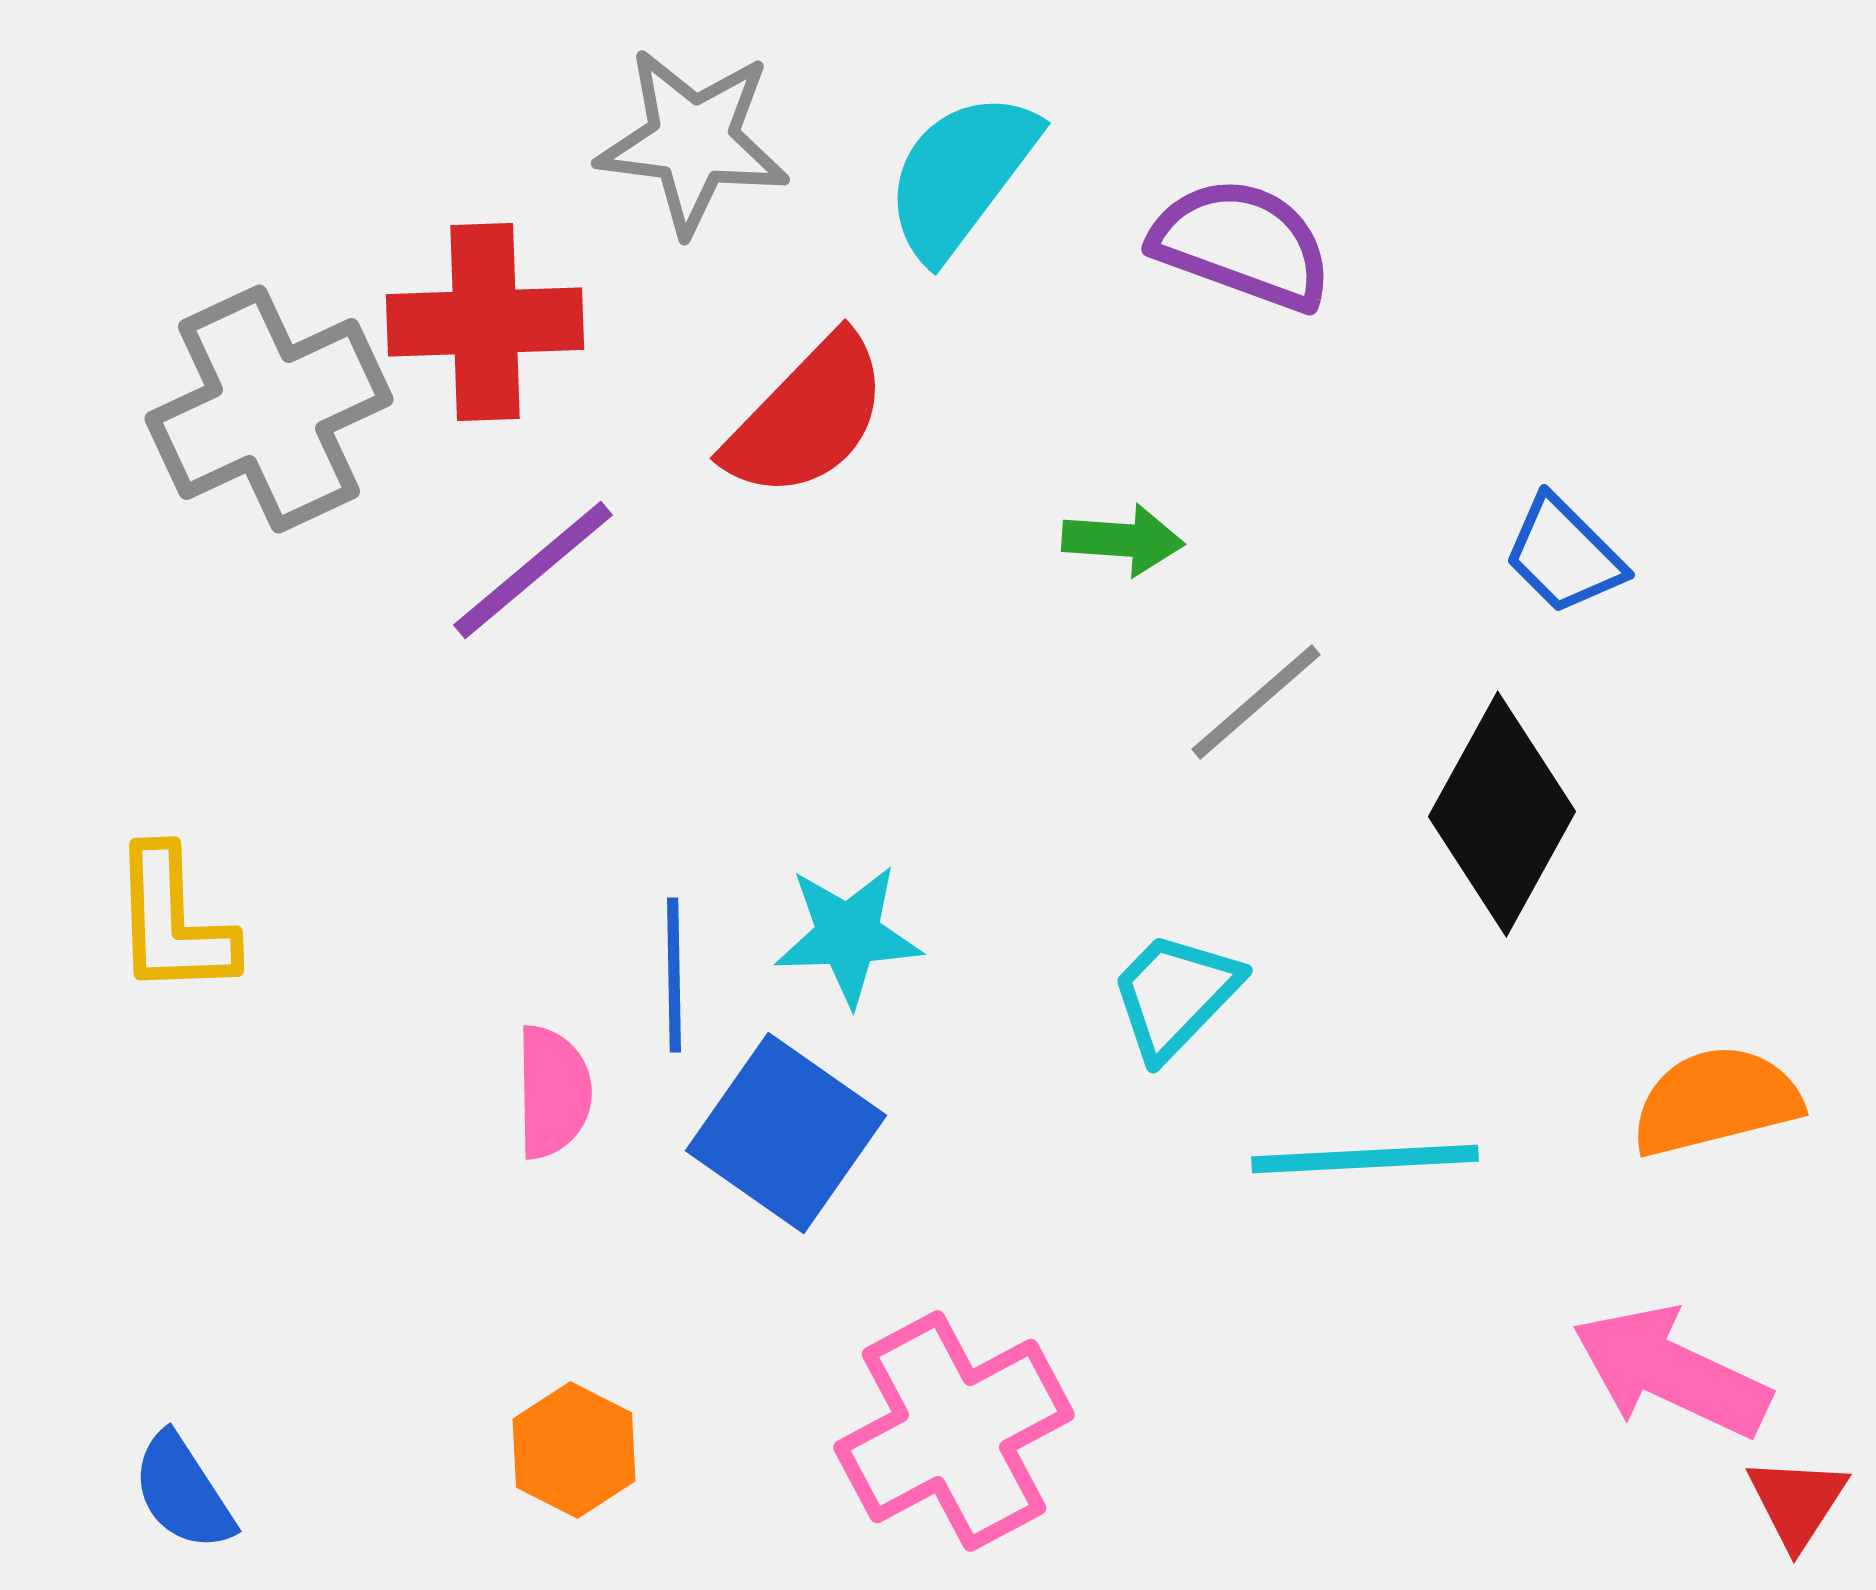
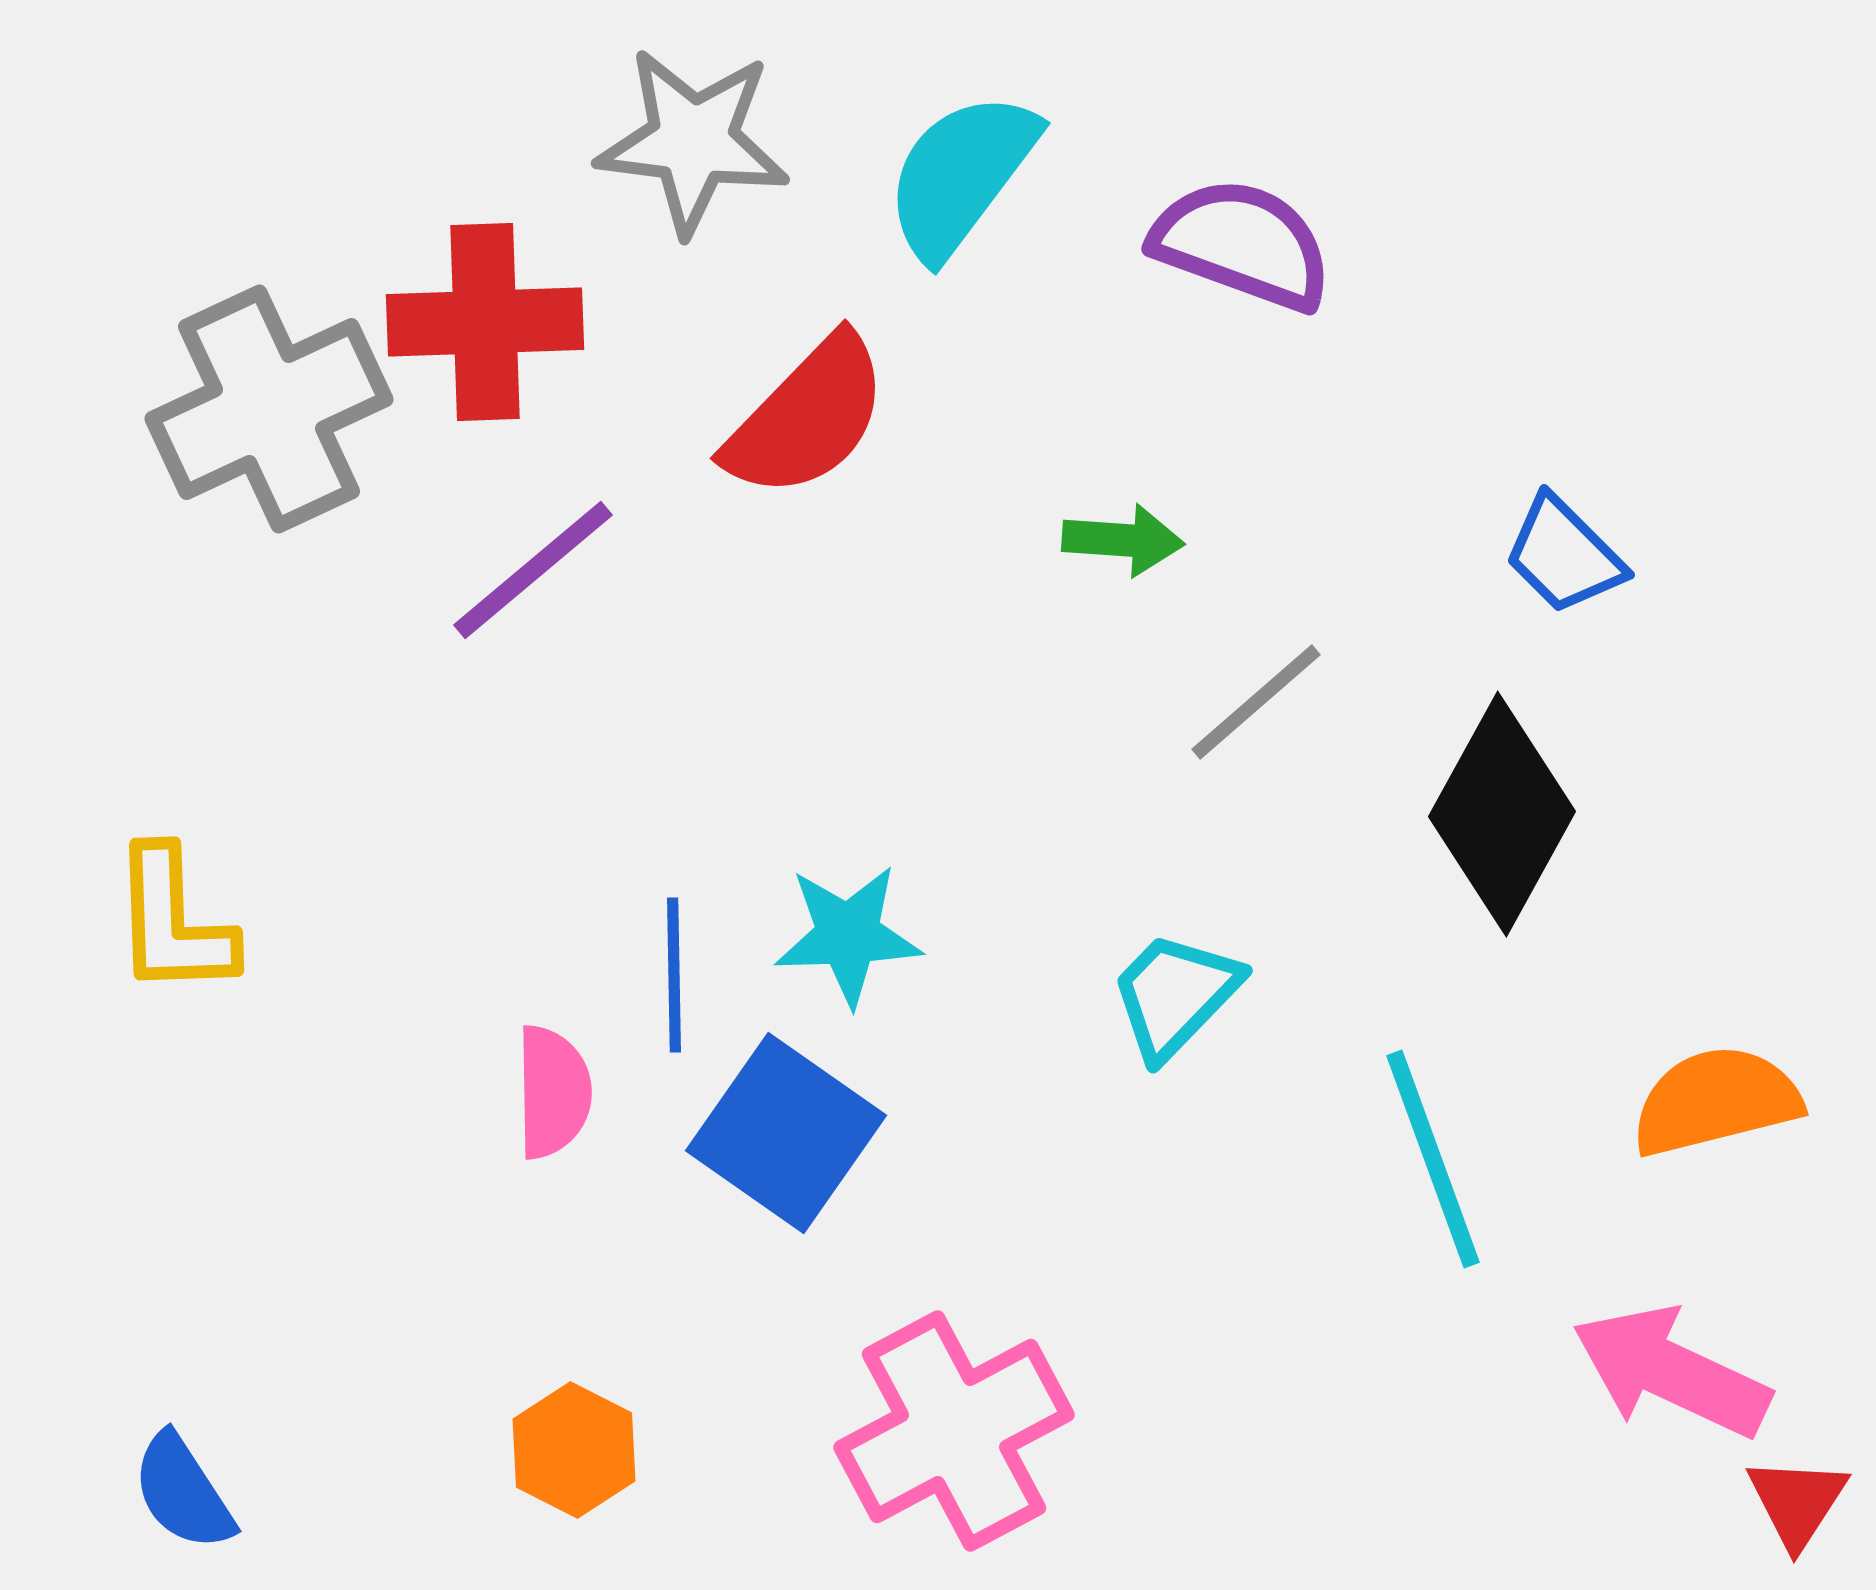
cyan line: moved 68 px right; rotated 73 degrees clockwise
